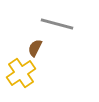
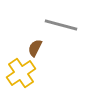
gray line: moved 4 px right, 1 px down
